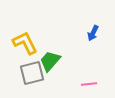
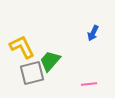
yellow L-shape: moved 3 px left, 4 px down
